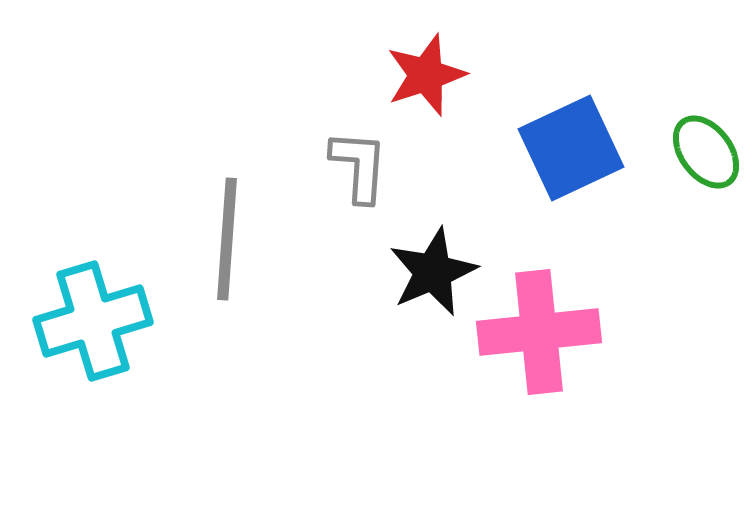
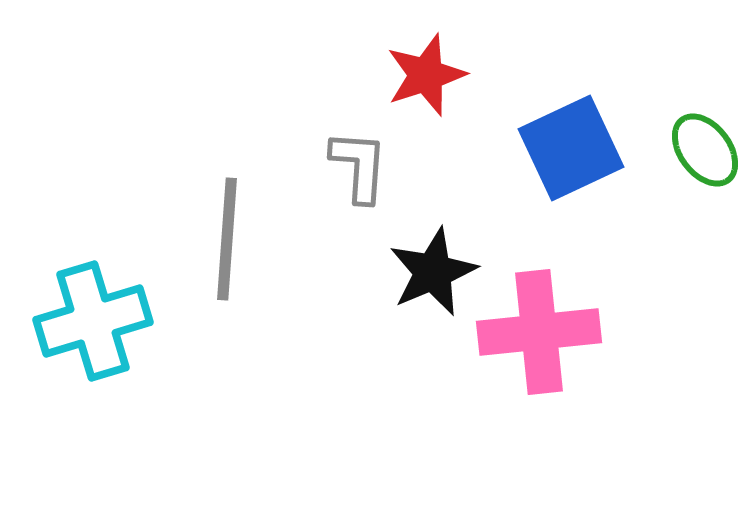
green ellipse: moved 1 px left, 2 px up
